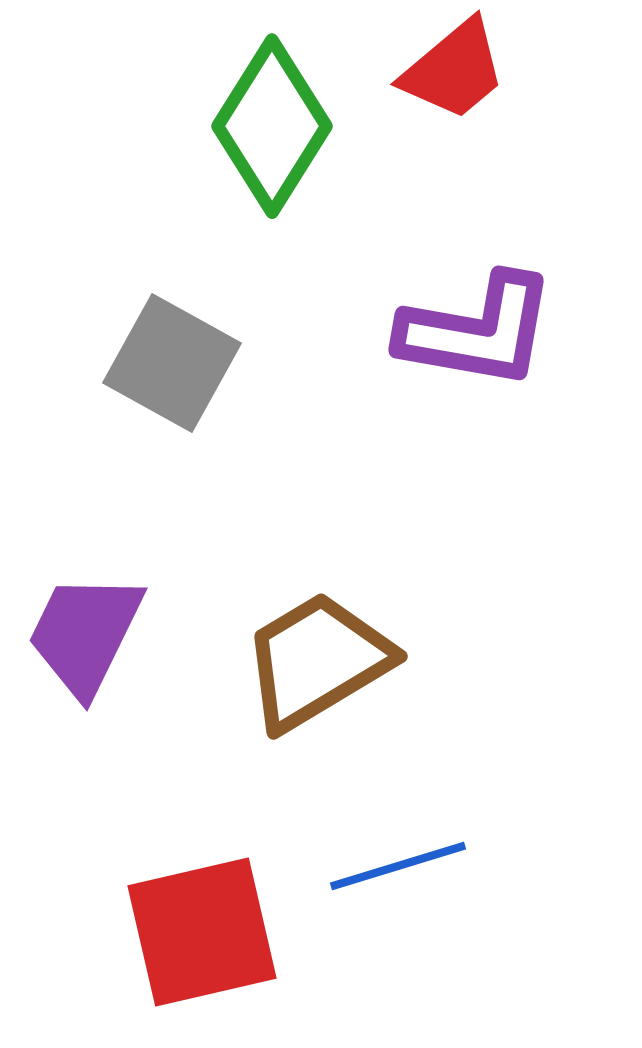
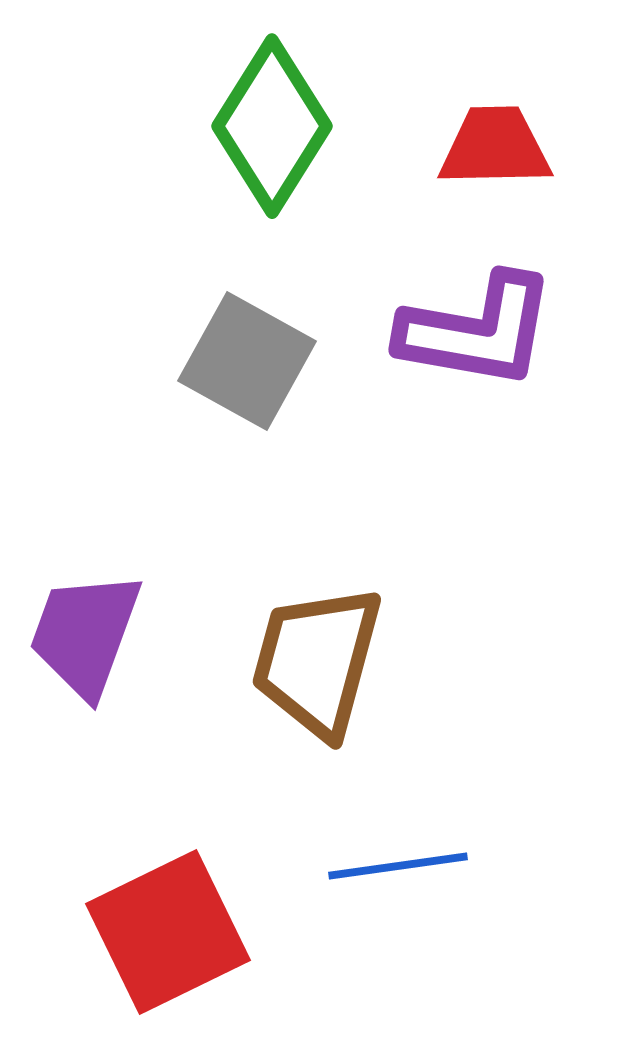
red trapezoid: moved 41 px right, 77 px down; rotated 141 degrees counterclockwise
gray square: moved 75 px right, 2 px up
purple trapezoid: rotated 6 degrees counterclockwise
brown trapezoid: rotated 44 degrees counterclockwise
blue line: rotated 9 degrees clockwise
red square: moved 34 px left; rotated 13 degrees counterclockwise
